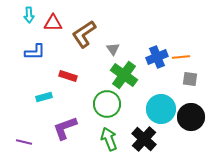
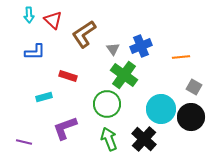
red triangle: moved 3 px up; rotated 42 degrees clockwise
blue cross: moved 16 px left, 11 px up
gray square: moved 4 px right, 8 px down; rotated 21 degrees clockwise
